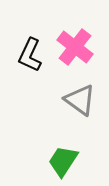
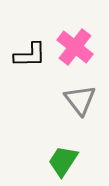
black L-shape: rotated 116 degrees counterclockwise
gray triangle: rotated 16 degrees clockwise
